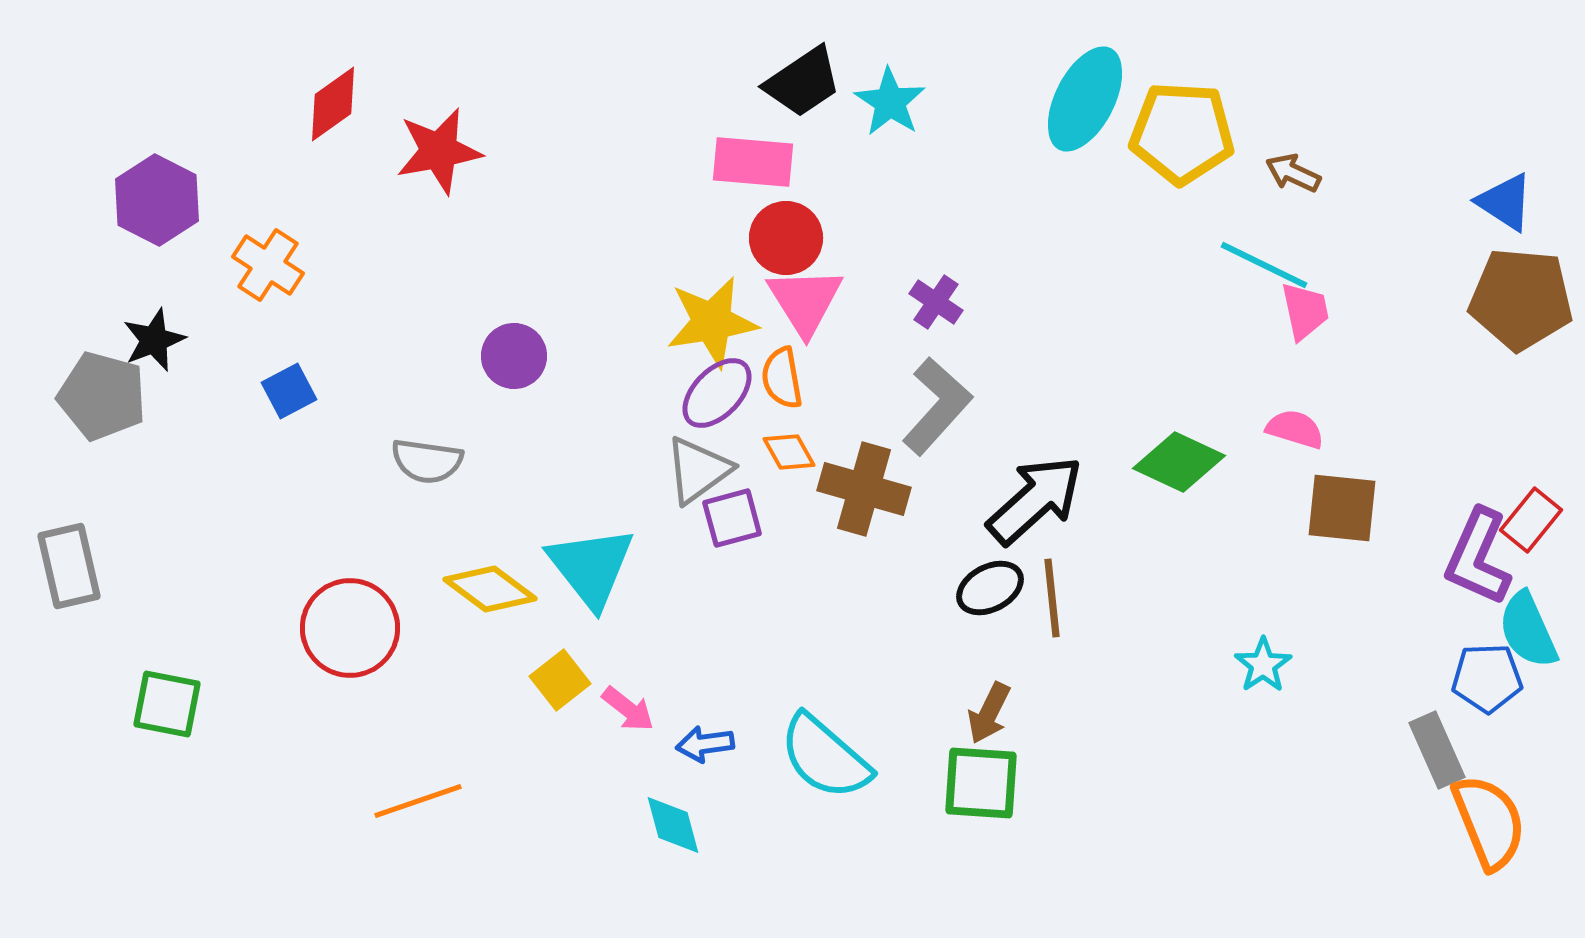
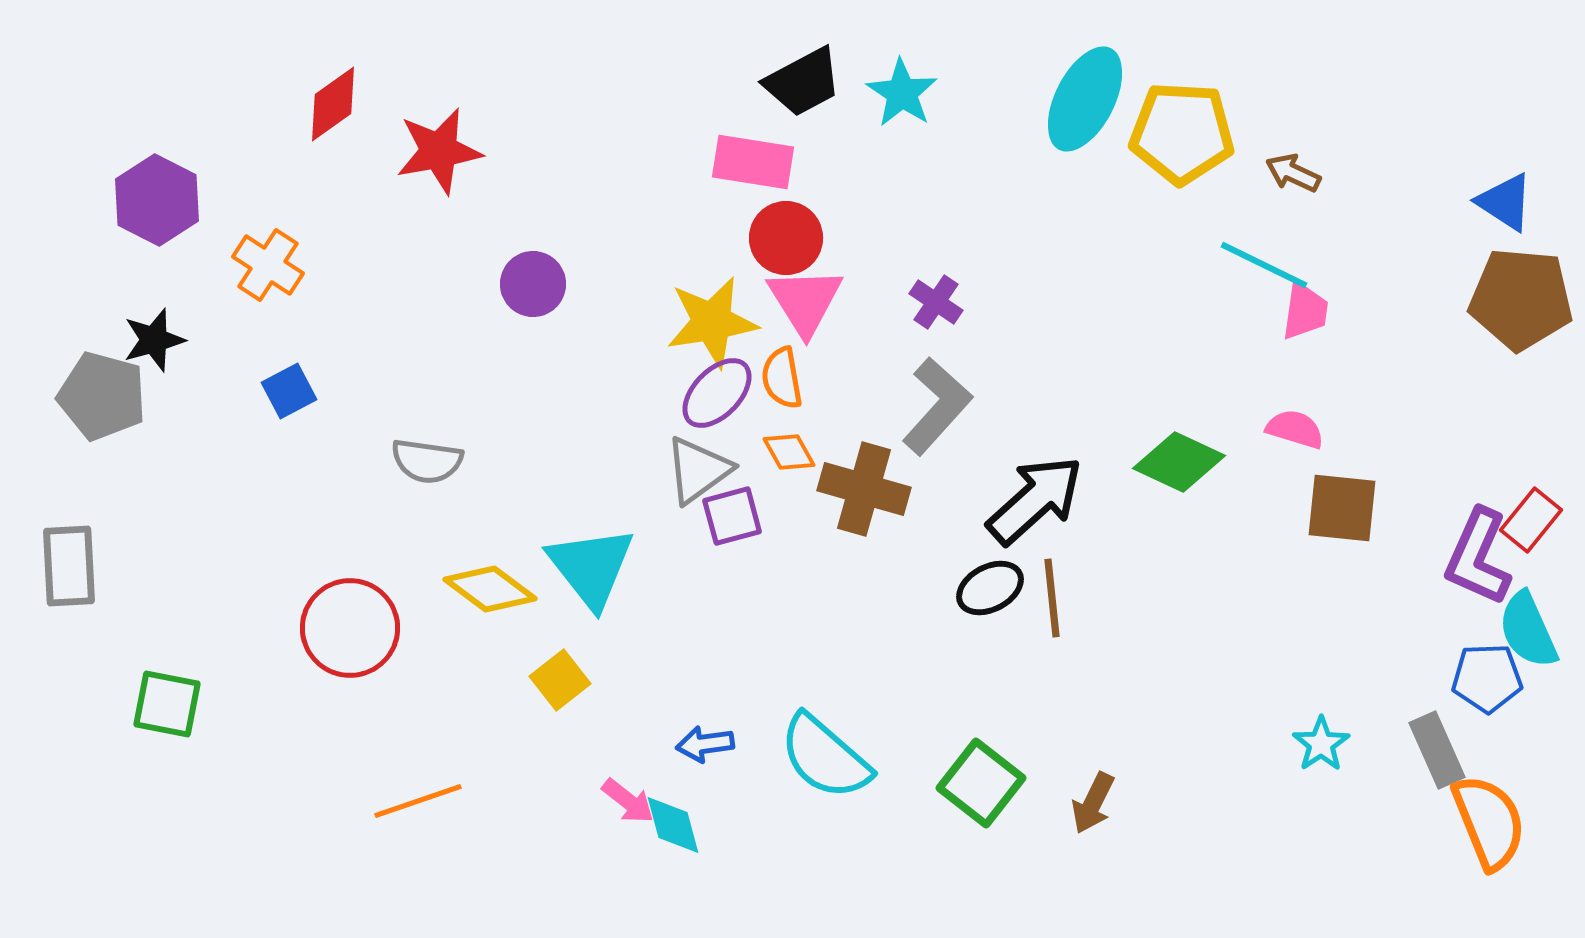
black trapezoid at (803, 82): rotated 6 degrees clockwise
cyan star at (890, 102): moved 12 px right, 9 px up
pink rectangle at (753, 162): rotated 4 degrees clockwise
pink trapezoid at (1305, 311): rotated 20 degrees clockwise
black star at (154, 340): rotated 6 degrees clockwise
purple circle at (514, 356): moved 19 px right, 72 px up
purple square at (732, 518): moved 2 px up
gray rectangle at (69, 566): rotated 10 degrees clockwise
cyan star at (1263, 665): moved 58 px right, 79 px down
pink arrow at (628, 709): moved 92 px down
brown arrow at (989, 713): moved 104 px right, 90 px down
green square at (981, 783): rotated 34 degrees clockwise
